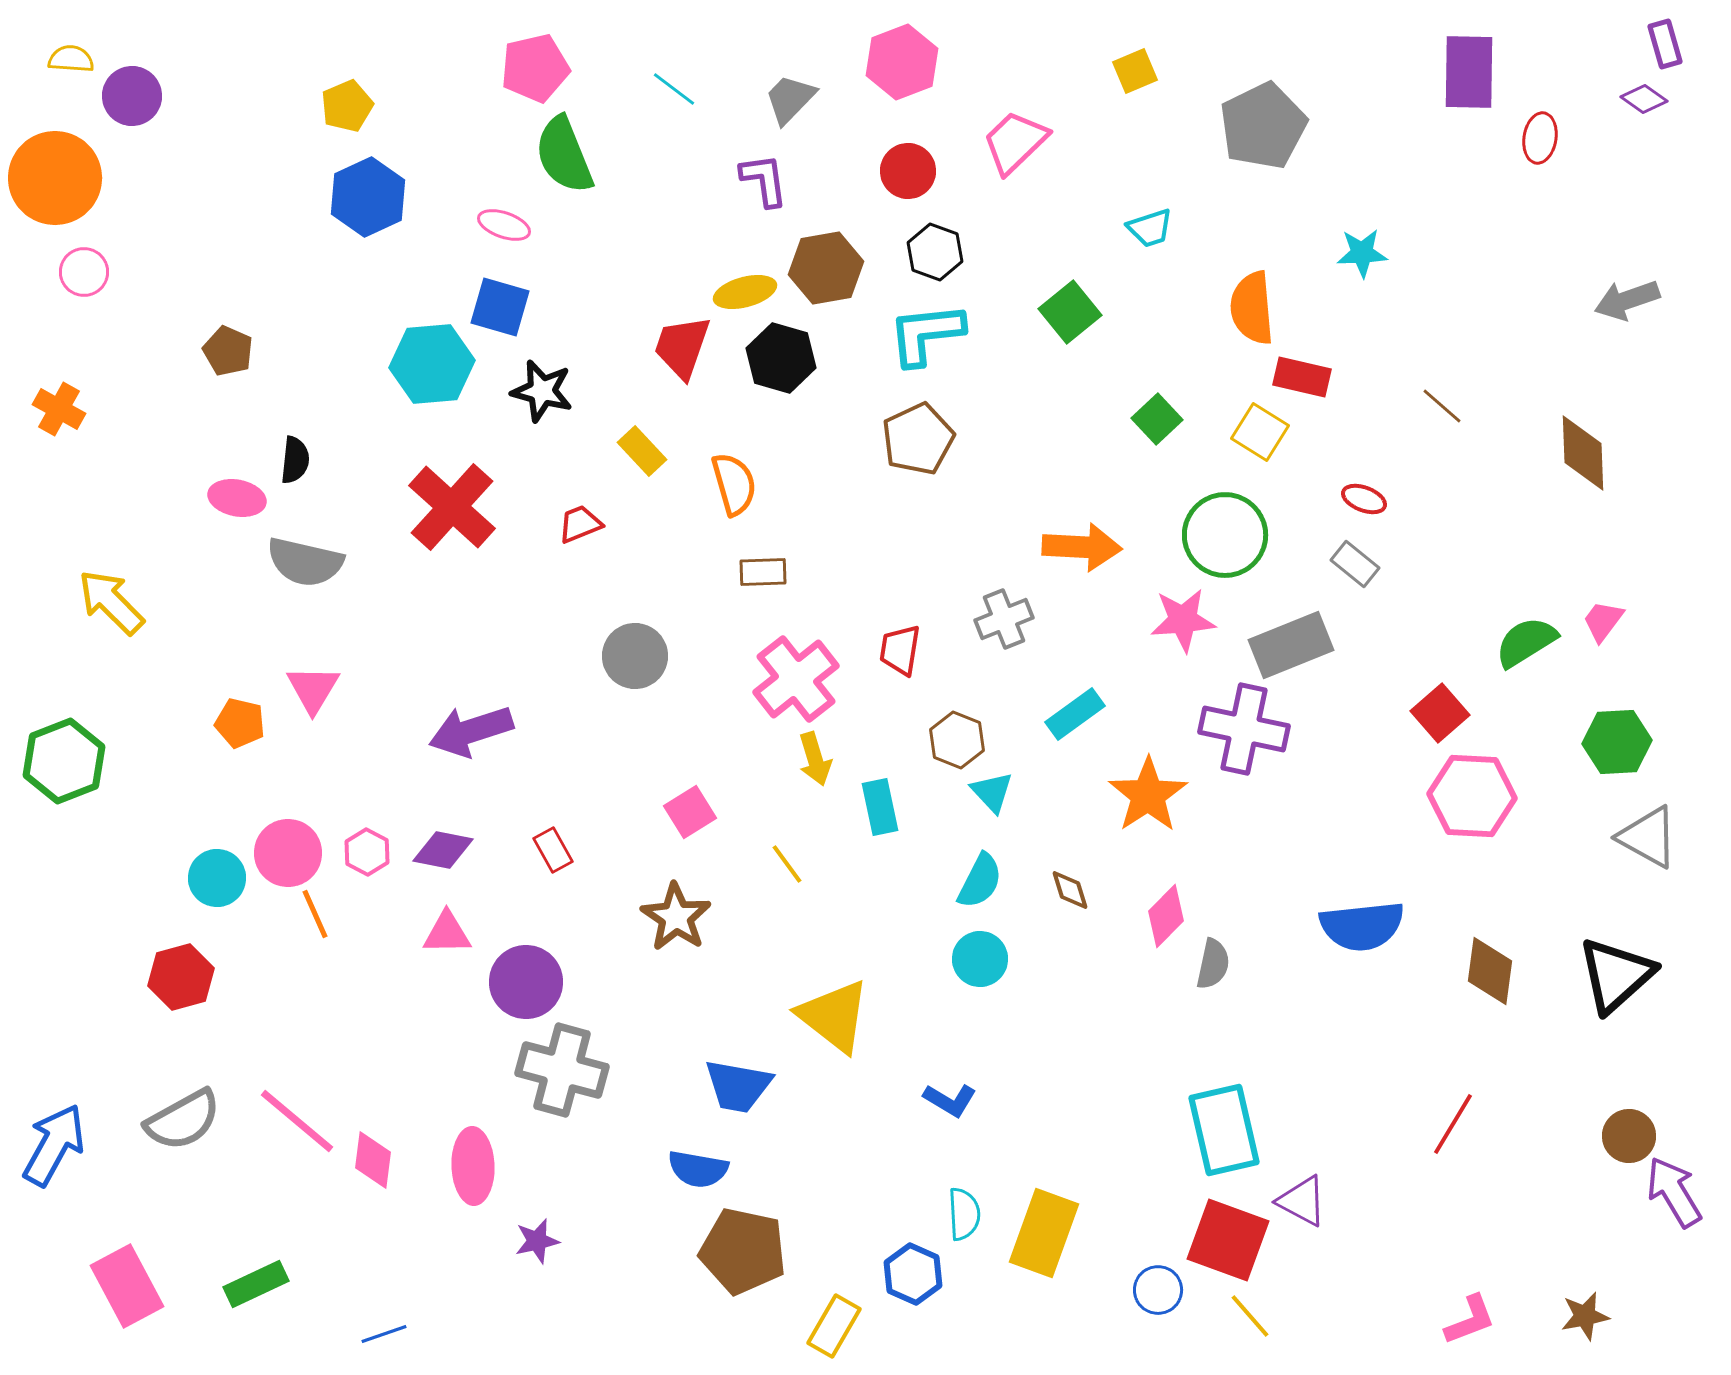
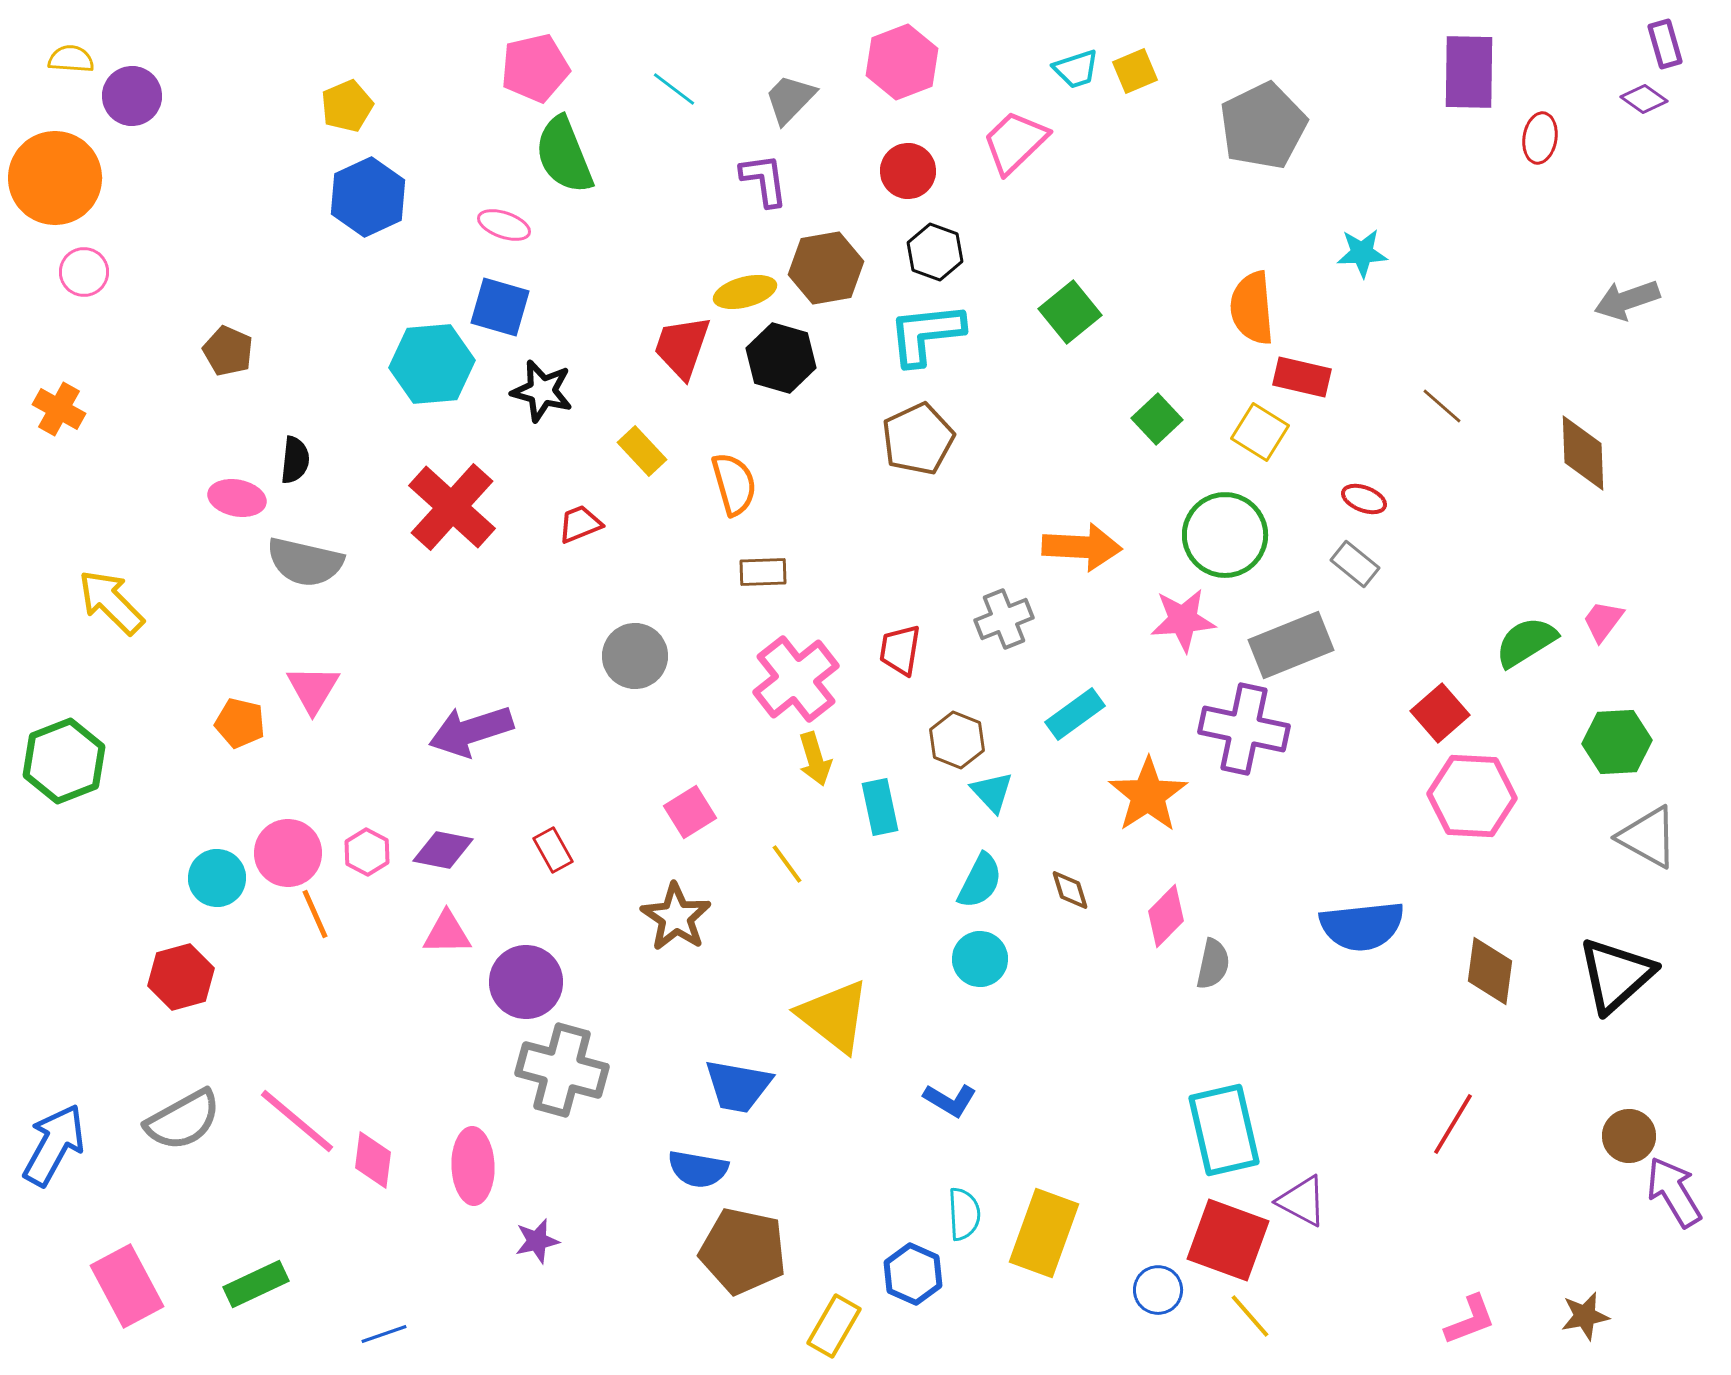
cyan trapezoid at (1150, 228): moved 74 px left, 159 px up
